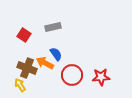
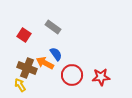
gray rectangle: rotated 49 degrees clockwise
